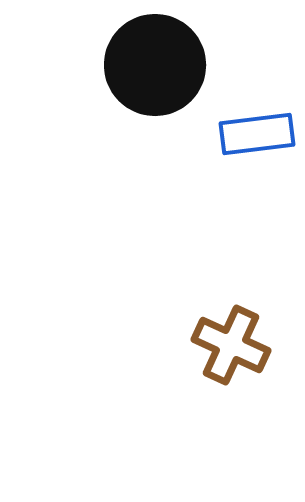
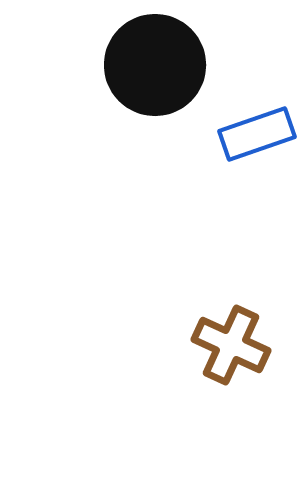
blue rectangle: rotated 12 degrees counterclockwise
